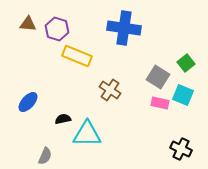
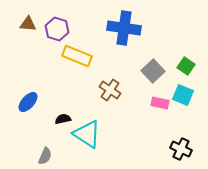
green square: moved 3 px down; rotated 18 degrees counterclockwise
gray square: moved 5 px left, 6 px up; rotated 15 degrees clockwise
cyan triangle: rotated 32 degrees clockwise
